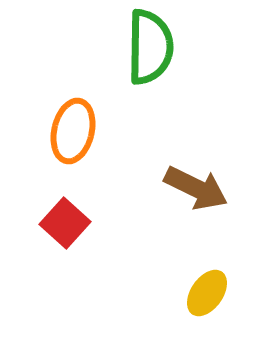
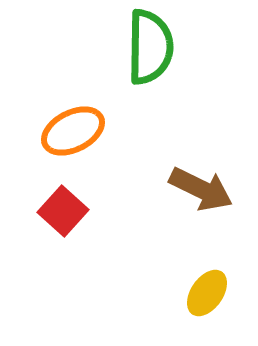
orange ellipse: rotated 50 degrees clockwise
brown arrow: moved 5 px right, 1 px down
red square: moved 2 px left, 12 px up
